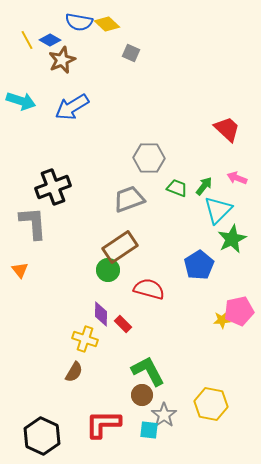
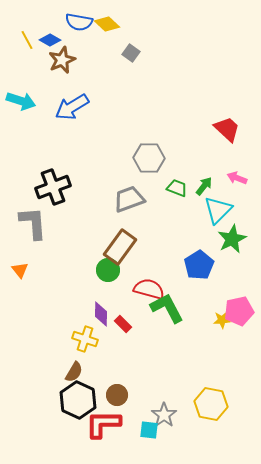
gray square: rotated 12 degrees clockwise
brown rectangle: rotated 20 degrees counterclockwise
green L-shape: moved 19 px right, 63 px up
brown circle: moved 25 px left
black hexagon: moved 36 px right, 36 px up
